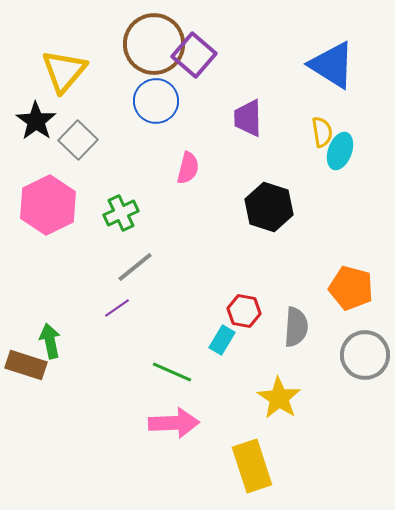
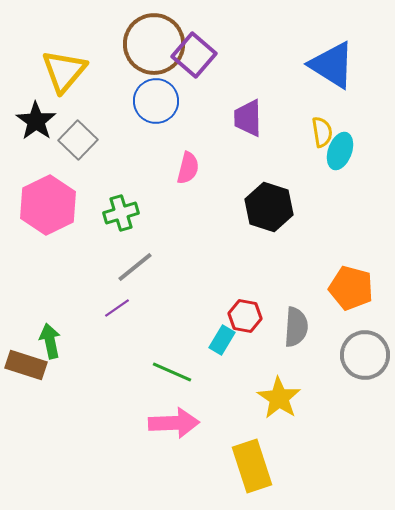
green cross: rotated 8 degrees clockwise
red hexagon: moved 1 px right, 5 px down
